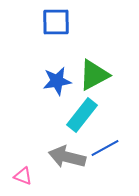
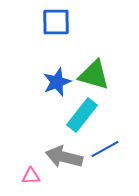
green triangle: rotated 44 degrees clockwise
blue star: moved 1 px down; rotated 12 degrees counterclockwise
blue line: moved 1 px down
gray arrow: moved 3 px left
pink triangle: moved 8 px right; rotated 24 degrees counterclockwise
